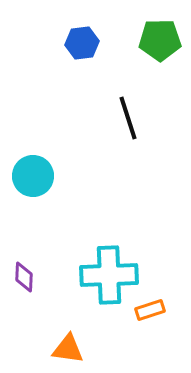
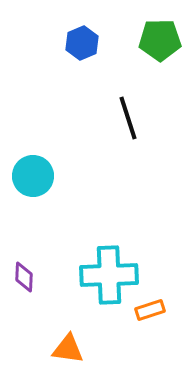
blue hexagon: rotated 16 degrees counterclockwise
